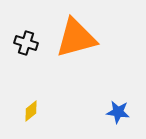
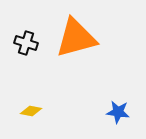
yellow diamond: rotated 50 degrees clockwise
